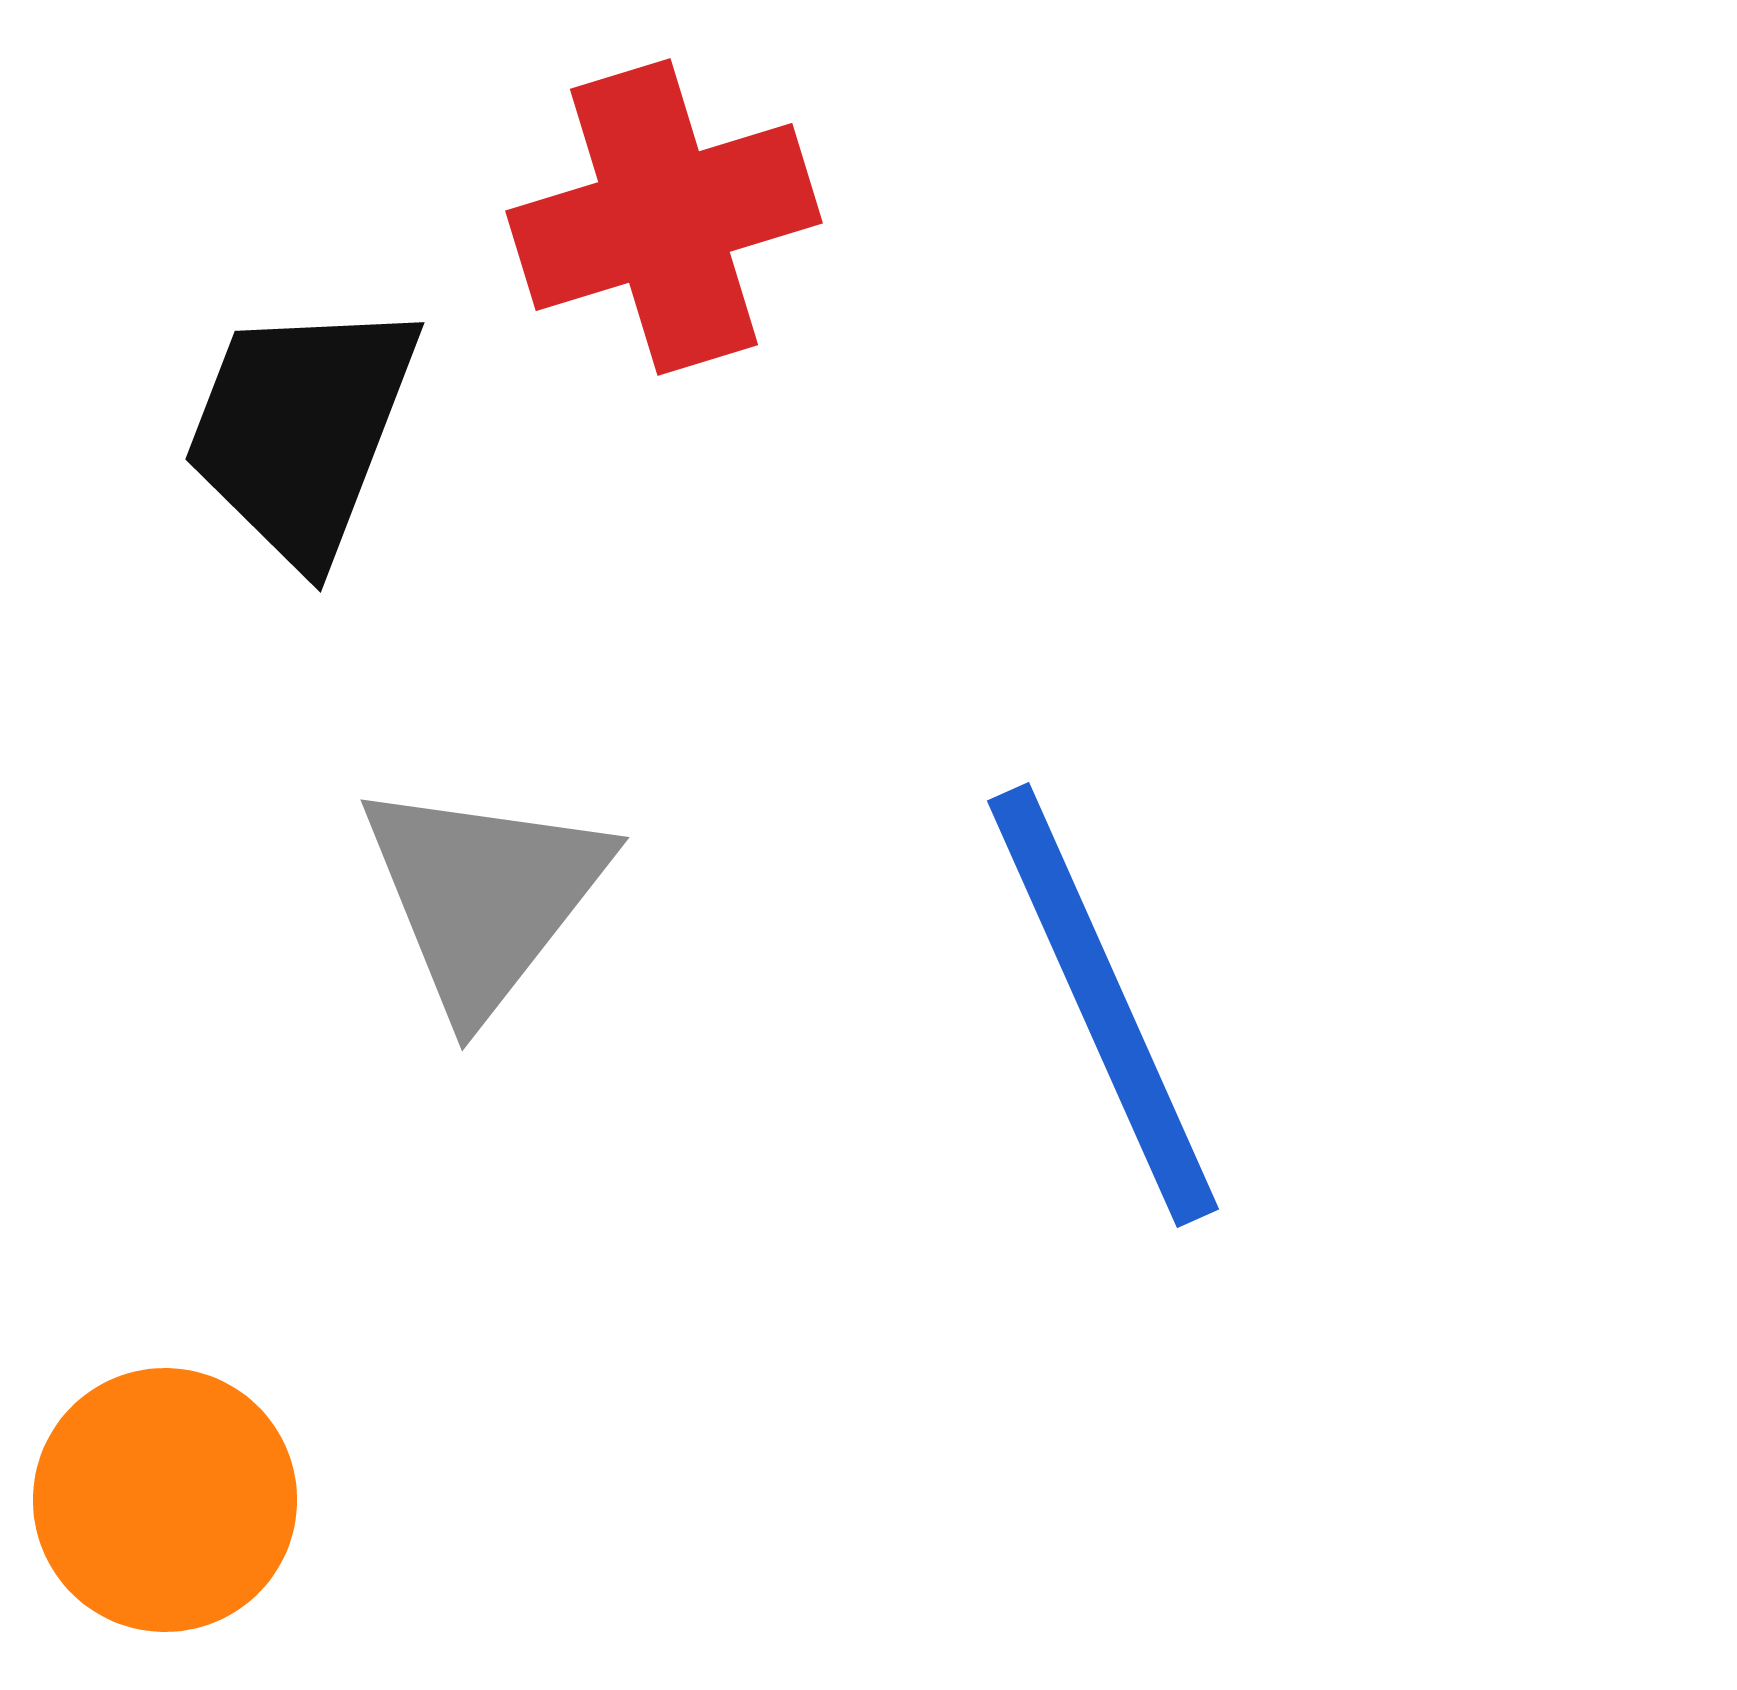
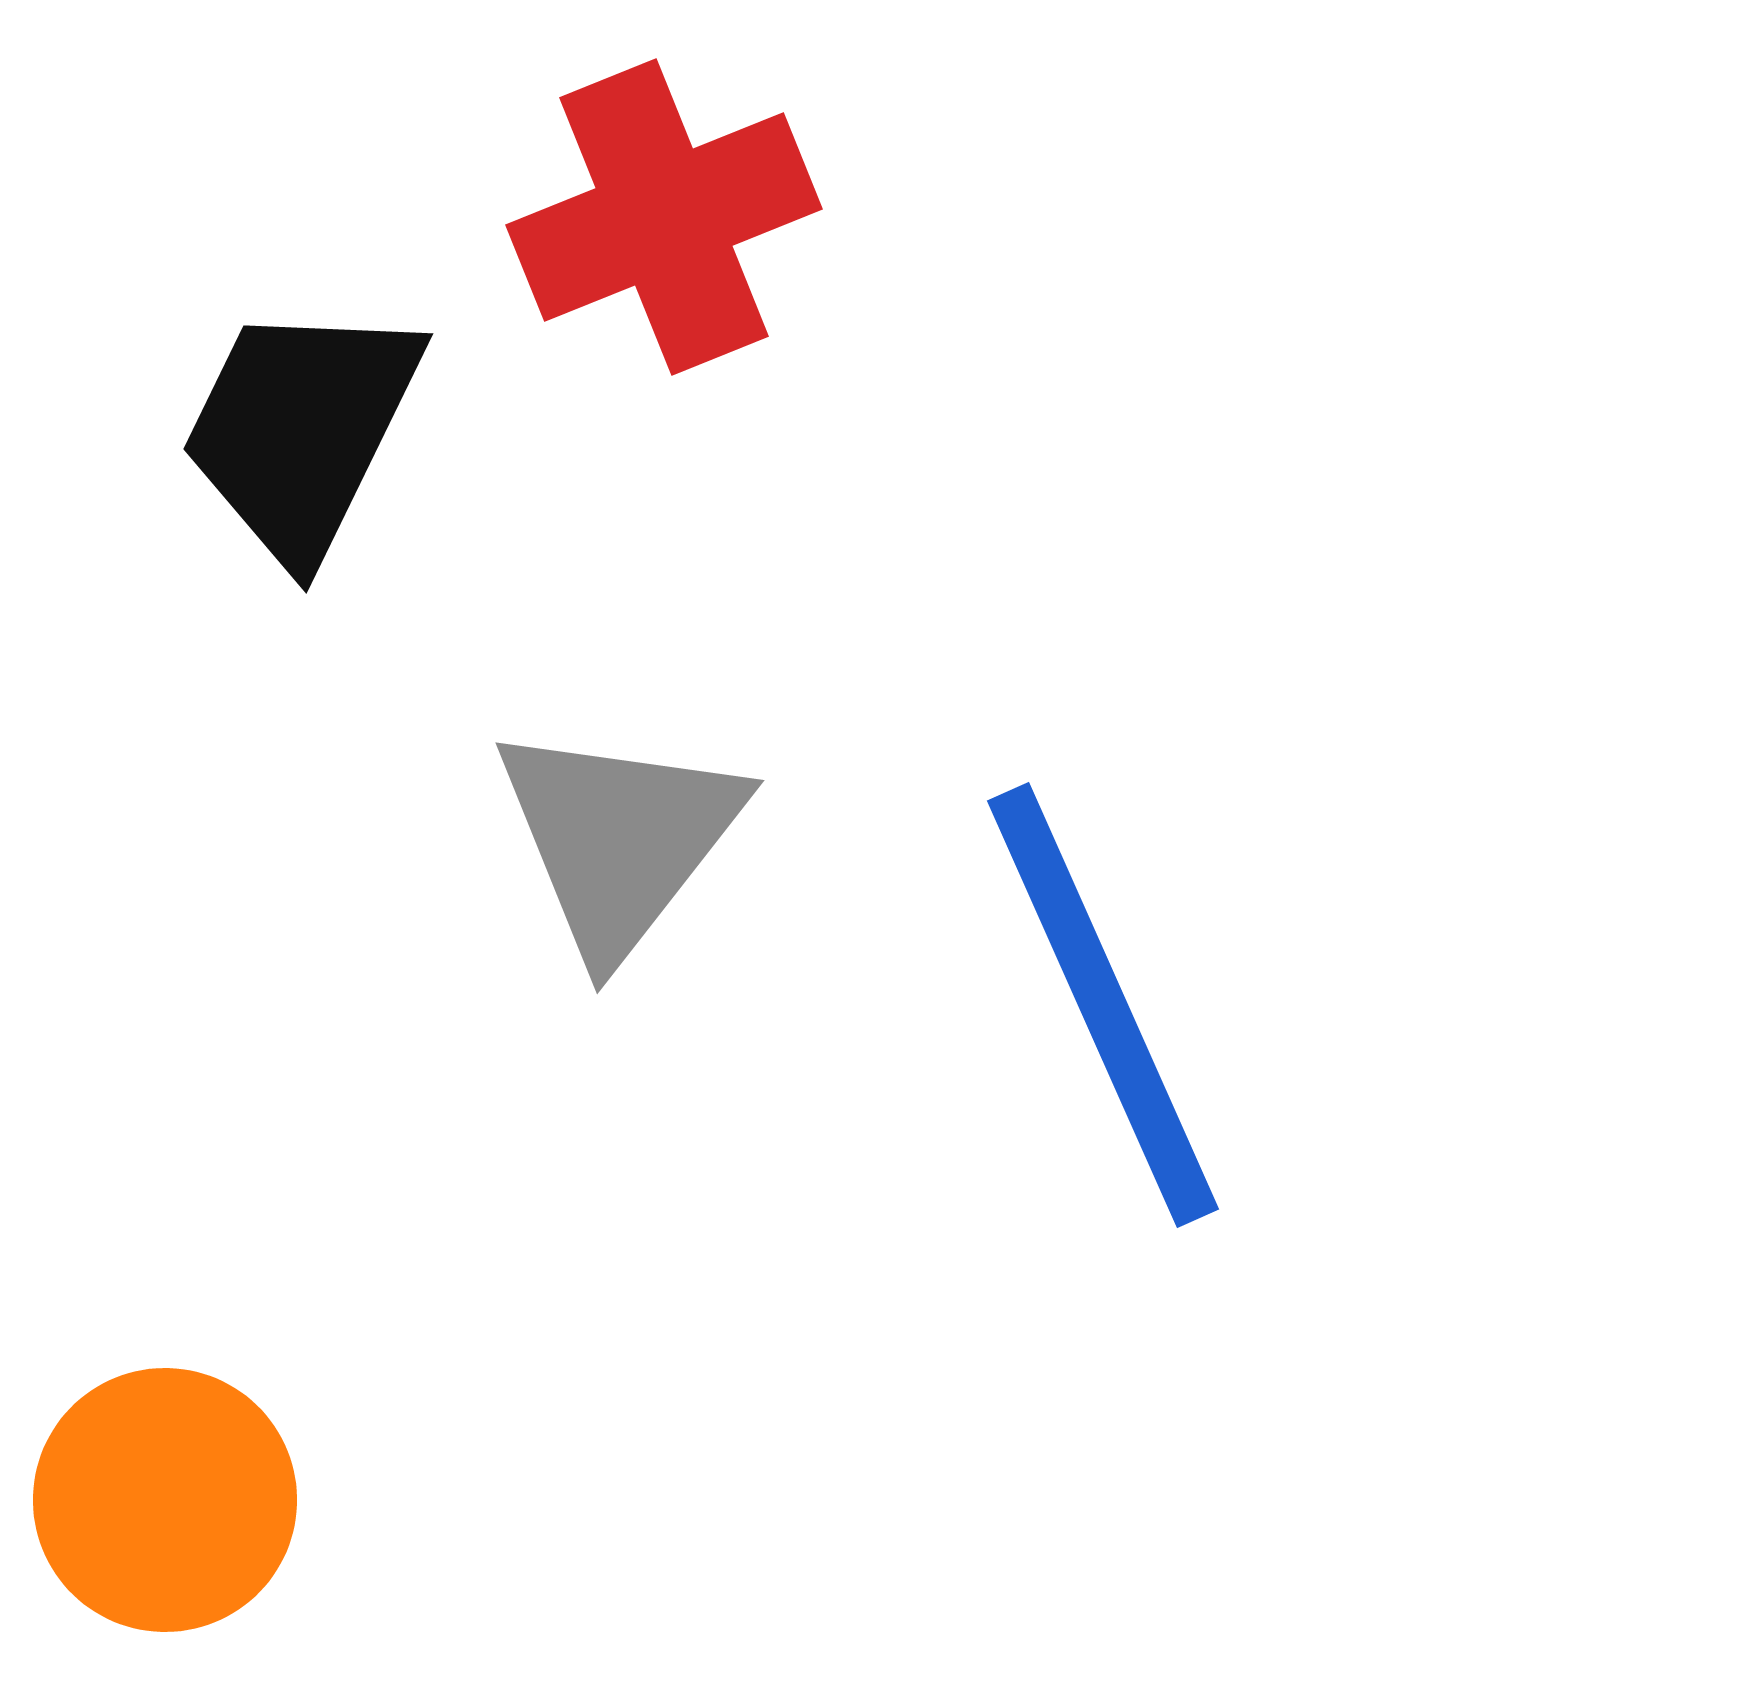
red cross: rotated 5 degrees counterclockwise
black trapezoid: rotated 5 degrees clockwise
gray triangle: moved 135 px right, 57 px up
